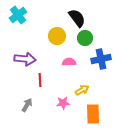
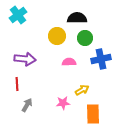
black semicircle: rotated 54 degrees counterclockwise
red line: moved 23 px left, 4 px down
